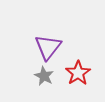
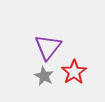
red star: moved 4 px left, 1 px up
